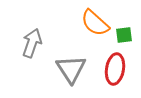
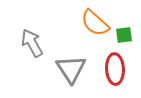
gray arrow: rotated 48 degrees counterclockwise
red ellipse: rotated 12 degrees counterclockwise
